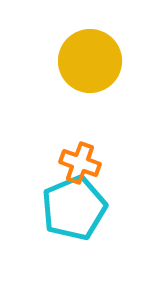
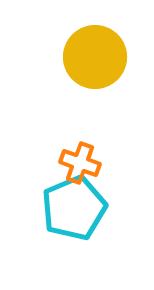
yellow circle: moved 5 px right, 4 px up
